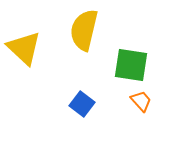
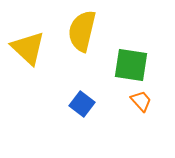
yellow semicircle: moved 2 px left, 1 px down
yellow triangle: moved 4 px right
